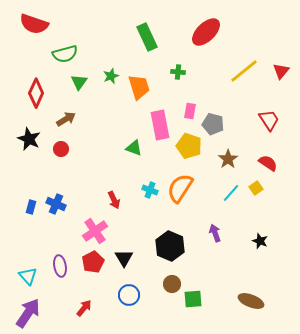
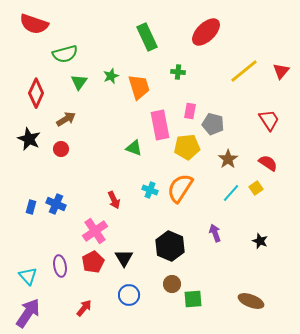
yellow pentagon at (189, 146): moved 2 px left, 1 px down; rotated 25 degrees counterclockwise
